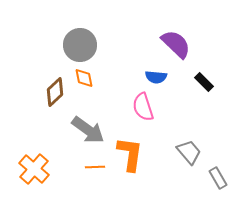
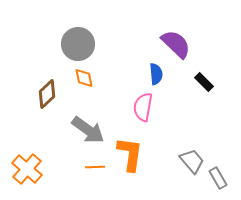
gray circle: moved 2 px left, 1 px up
blue semicircle: moved 3 px up; rotated 100 degrees counterclockwise
brown diamond: moved 8 px left, 2 px down
pink semicircle: rotated 28 degrees clockwise
gray trapezoid: moved 3 px right, 9 px down
orange cross: moved 7 px left
